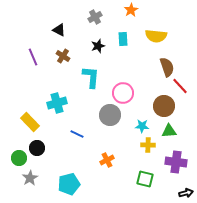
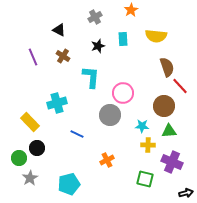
purple cross: moved 4 px left; rotated 15 degrees clockwise
